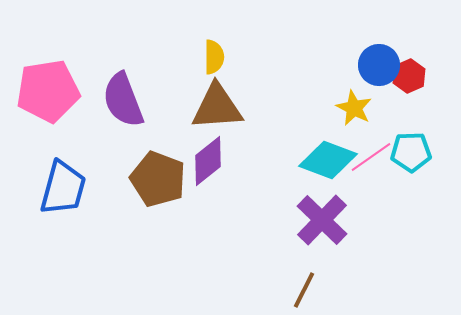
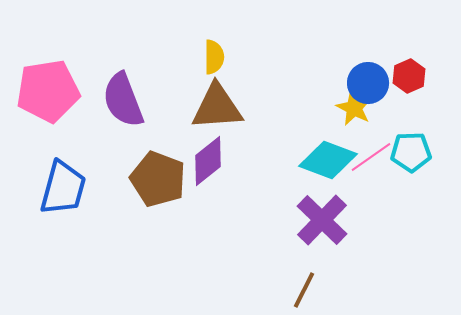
blue circle: moved 11 px left, 18 px down
